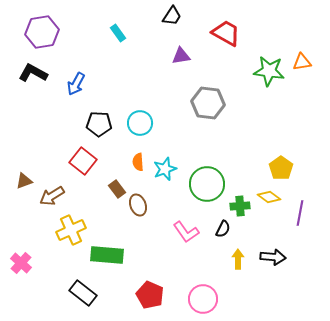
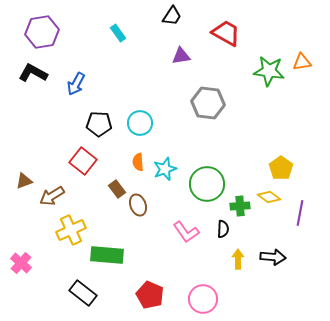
black semicircle: rotated 24 degrees counterclockwise
